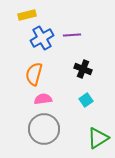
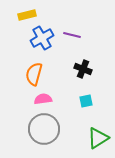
purple line: rotated 18 degrees clockwise
cyan square: moved 1 px down; rotated 24 degrees clockwise
